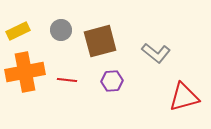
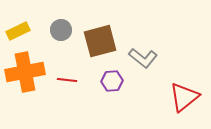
gray L-shape: moved 13 px left, 5 px down
red triangle: rotated 24 degrees counterclockwise
